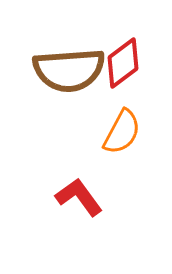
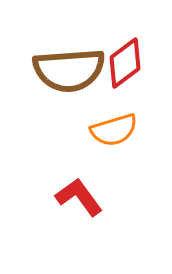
red diamond: moved 2 px right
orange semicircle: moved 8 px left, 2 px up; rotated 45 degrees clockwise
